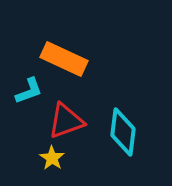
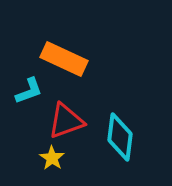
cyan diamond: moved 3 px left, 5 px down
